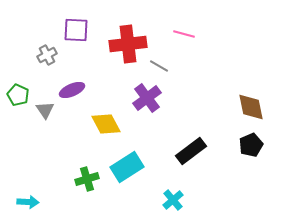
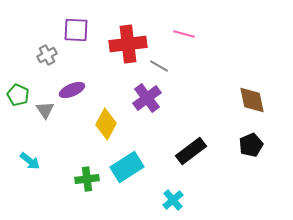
brown diamond: moved 1 px right, 7 px up
yellow diamond: rotated 56 degrees clockwise
green cross: rotated 10 degrees clockwise
cyan arrow: moved 2 px right, 41 px up; rotated 35 degrees clockwise
